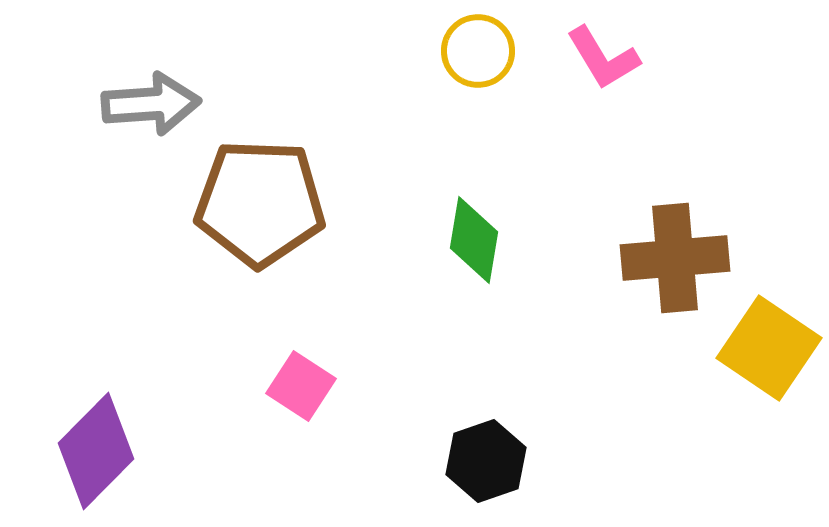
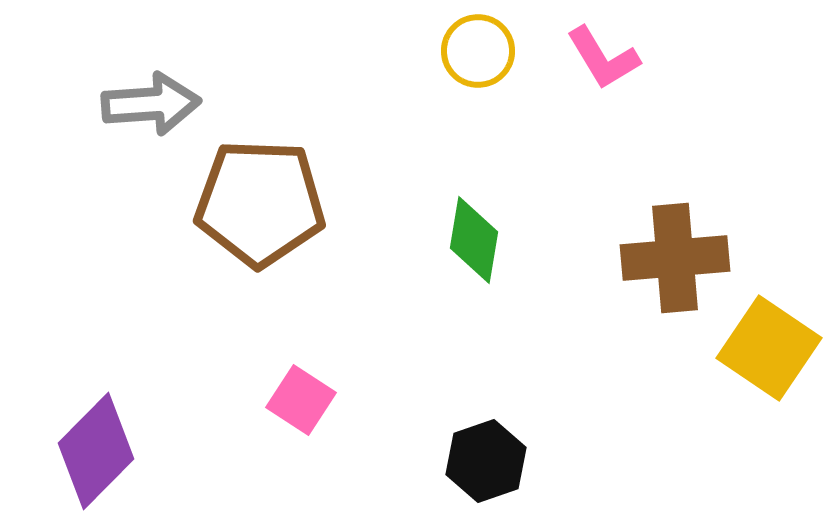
pink square: moved 14 px down
